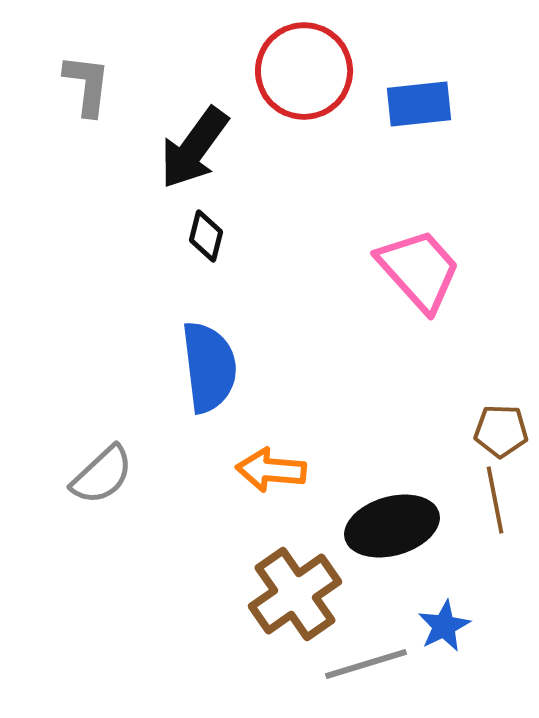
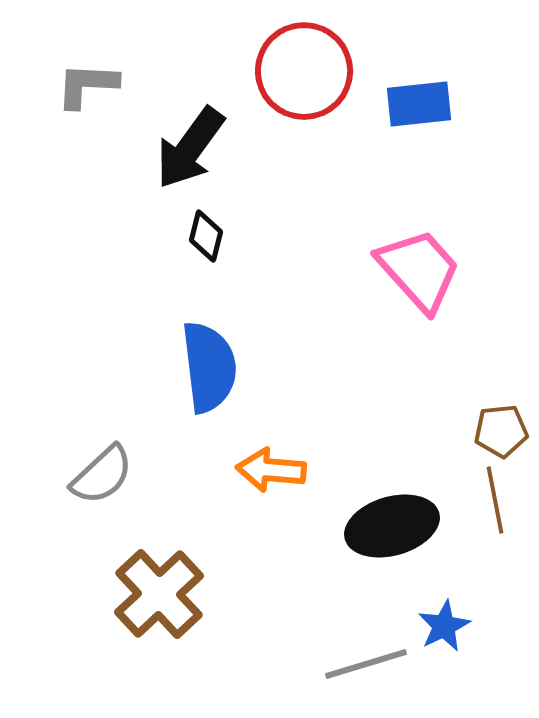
gray L-shape: rotated 94 degrees counterclockwise
black arrow: moved 4 px left
brown pentagon: rotated 8 degrees counterclockwise
brown cross: moved 136 px left; rotated 8 degrees counterclockwise
